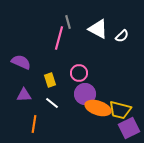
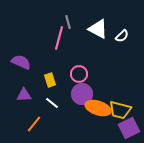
pink circle: moved 1 px down
purple circle: moved 3 px left
orange line: rotated 30 degrees clockwise
